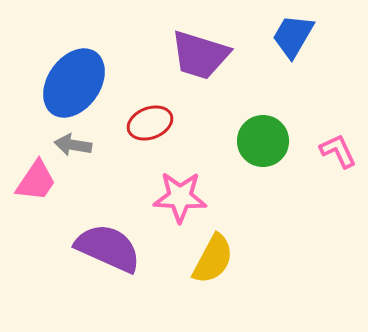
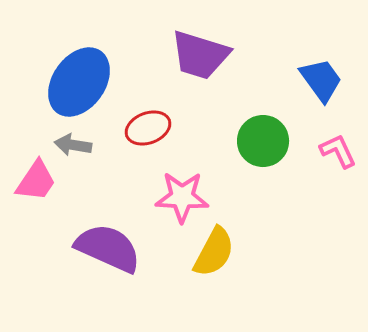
blue trapezoid: moved 28 px right, 44 px down; rotated 114 degrees clockwise
blue ellipse: moved 5 px right, 1 px up
red ellipse: moved 2 px left, 5 px down
pink star: moved 2 px right
yellow semicircle: moved 1 px right, 7 px up
